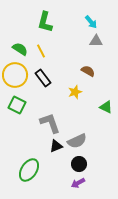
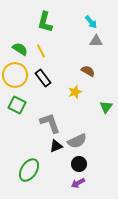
green triangle: rotated 40 degrees clockwise
